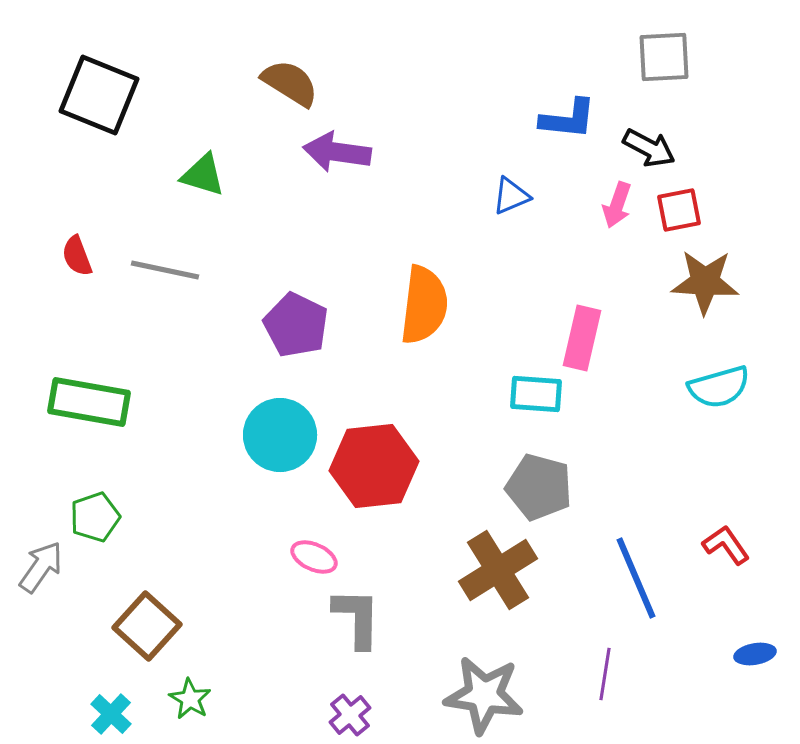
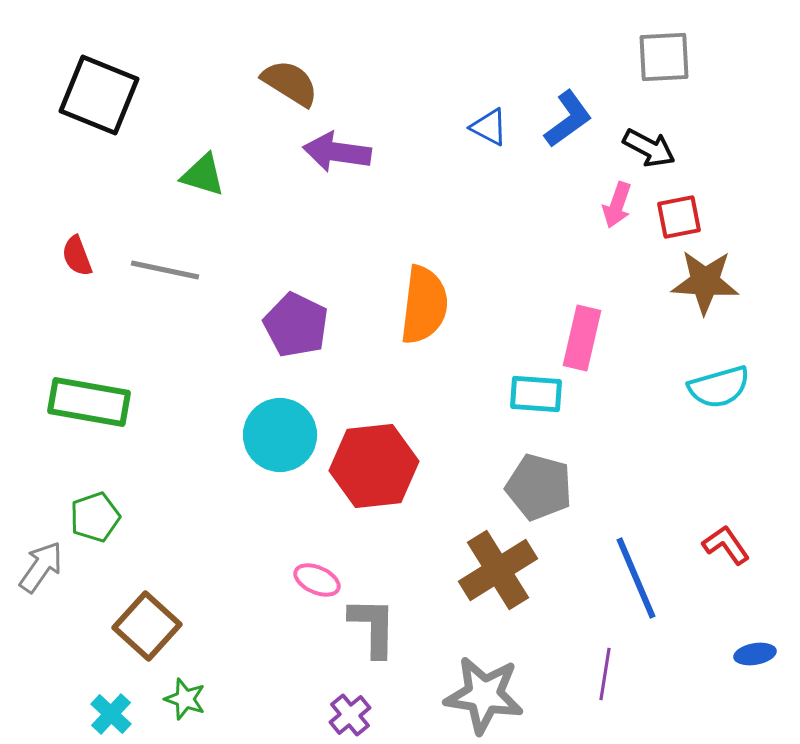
blue L-shape: rotated 42 degrees counterclockwise
blue triangle: moved 22 px left, 69 px up; rotated 51 degrees clockwise
red square: moved 7 px down
pink ellipse: moved 3 px right, 23 px down
gray L-shape: moved 16 px right, 9 px down
green star: moved 5 px left; rotated 12 degrees counterclockwise
